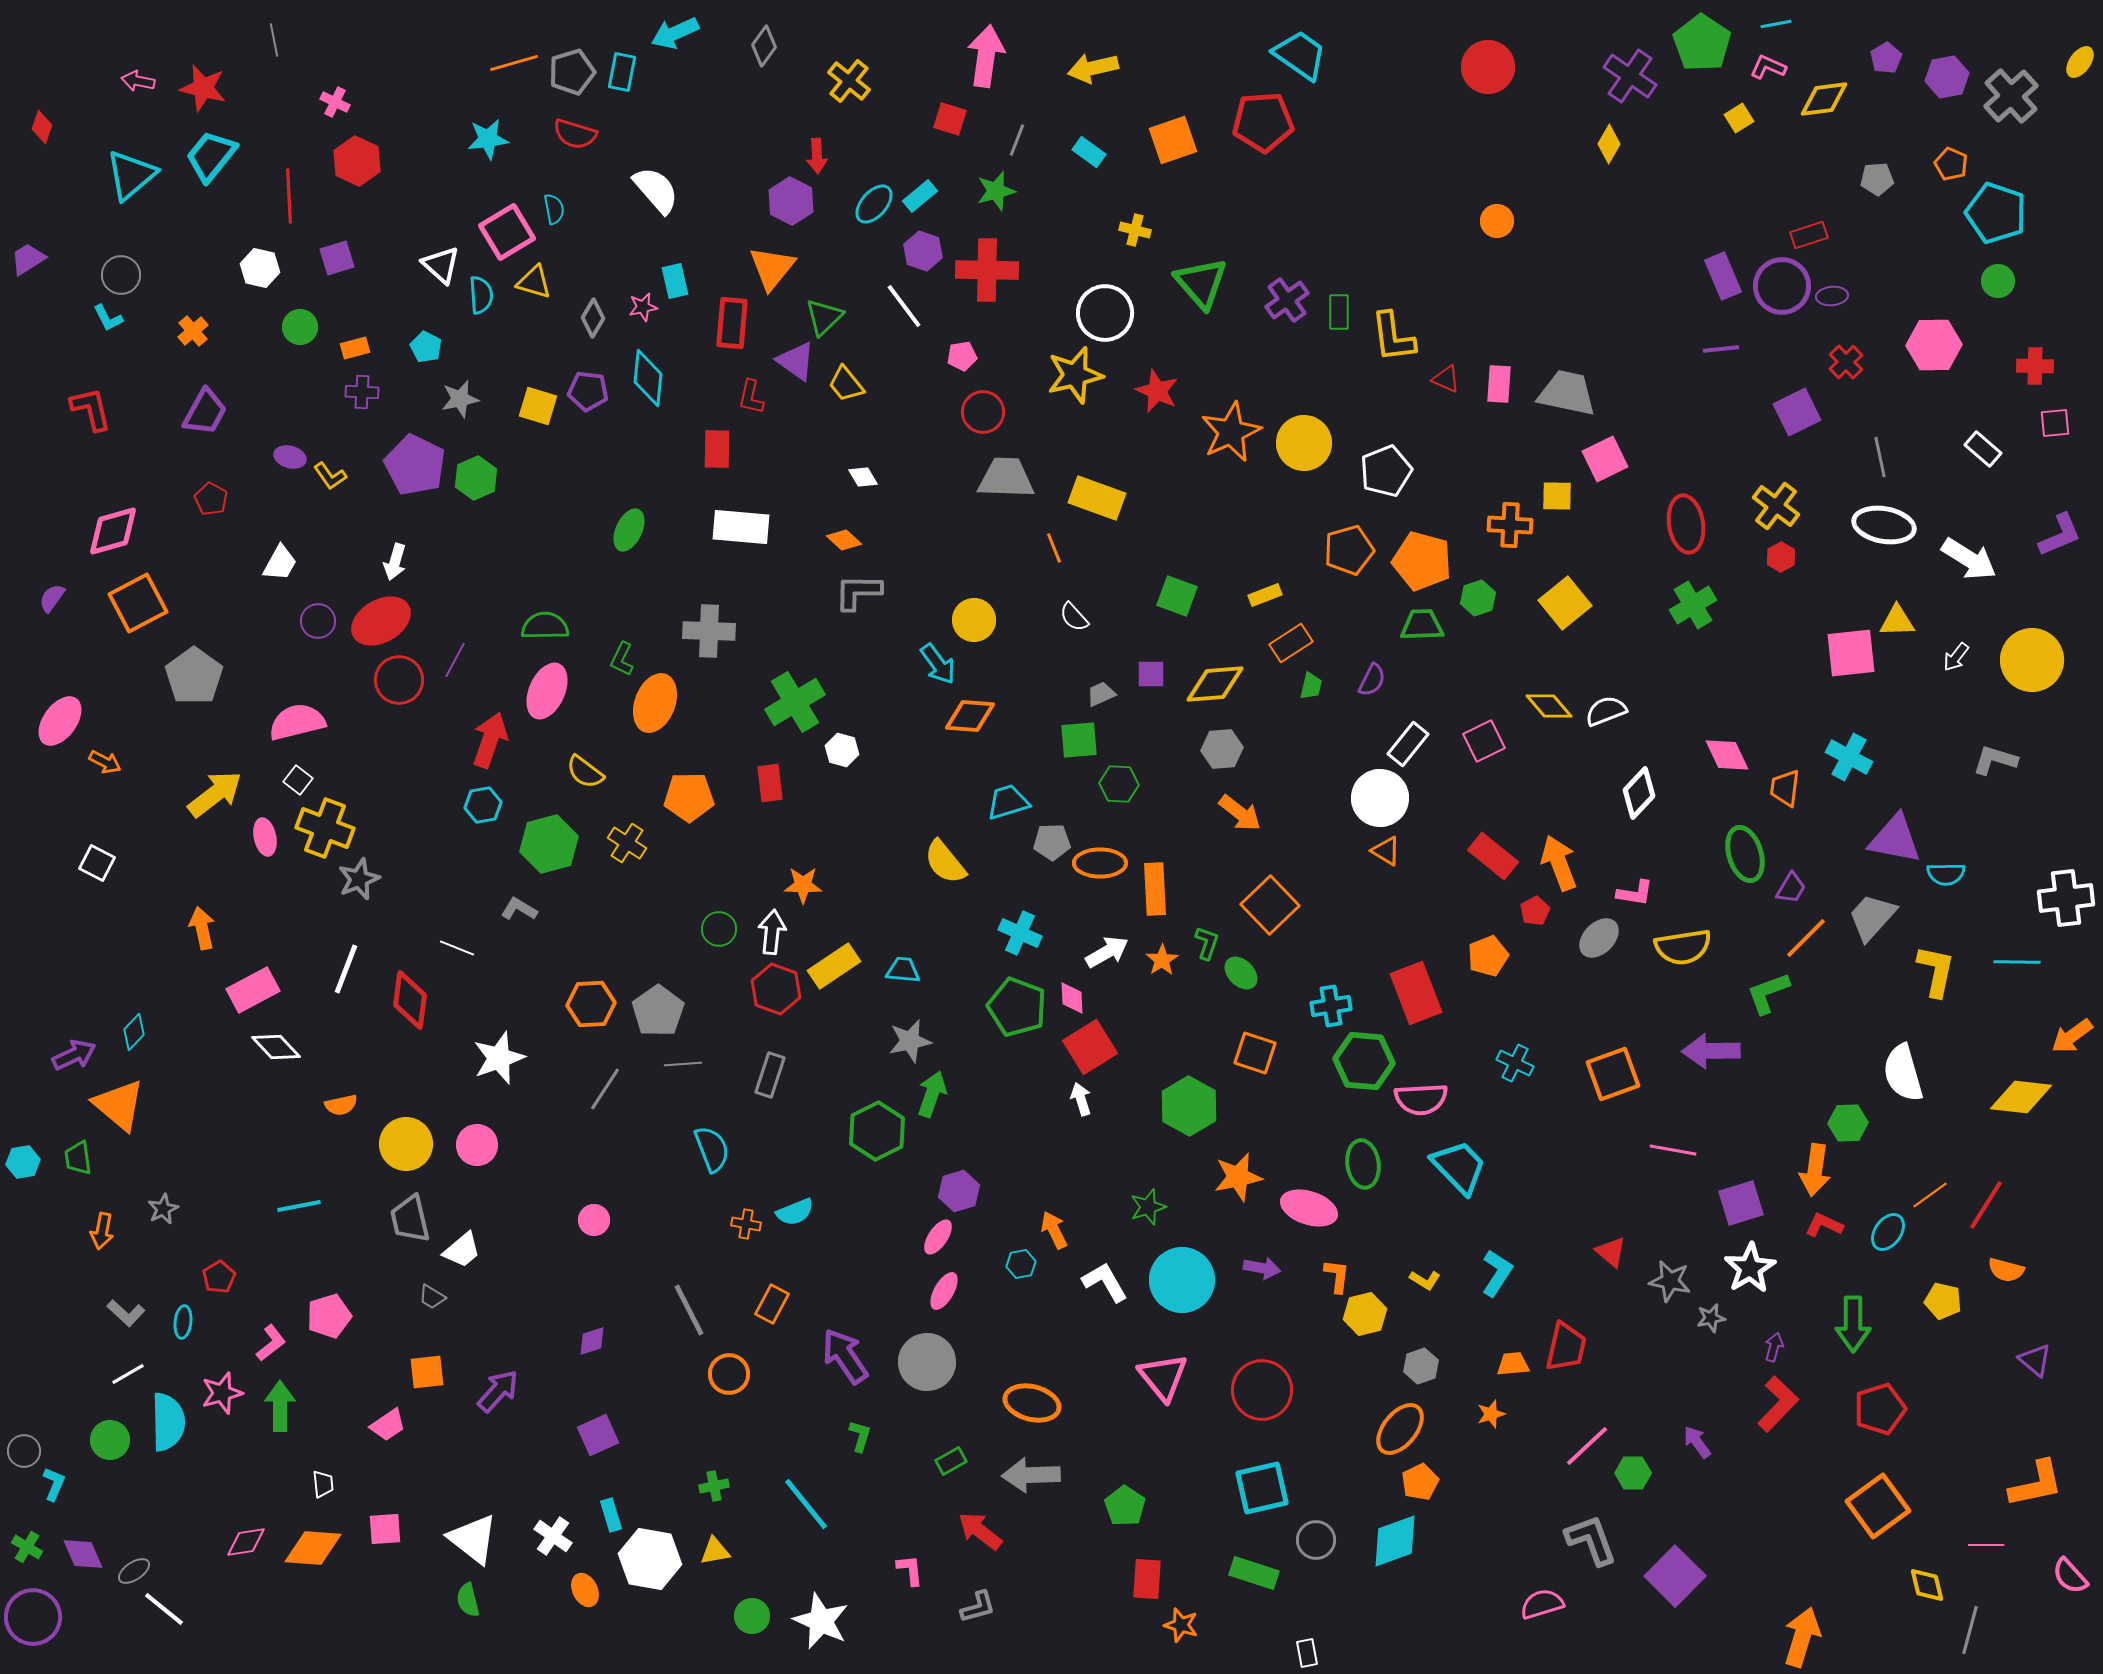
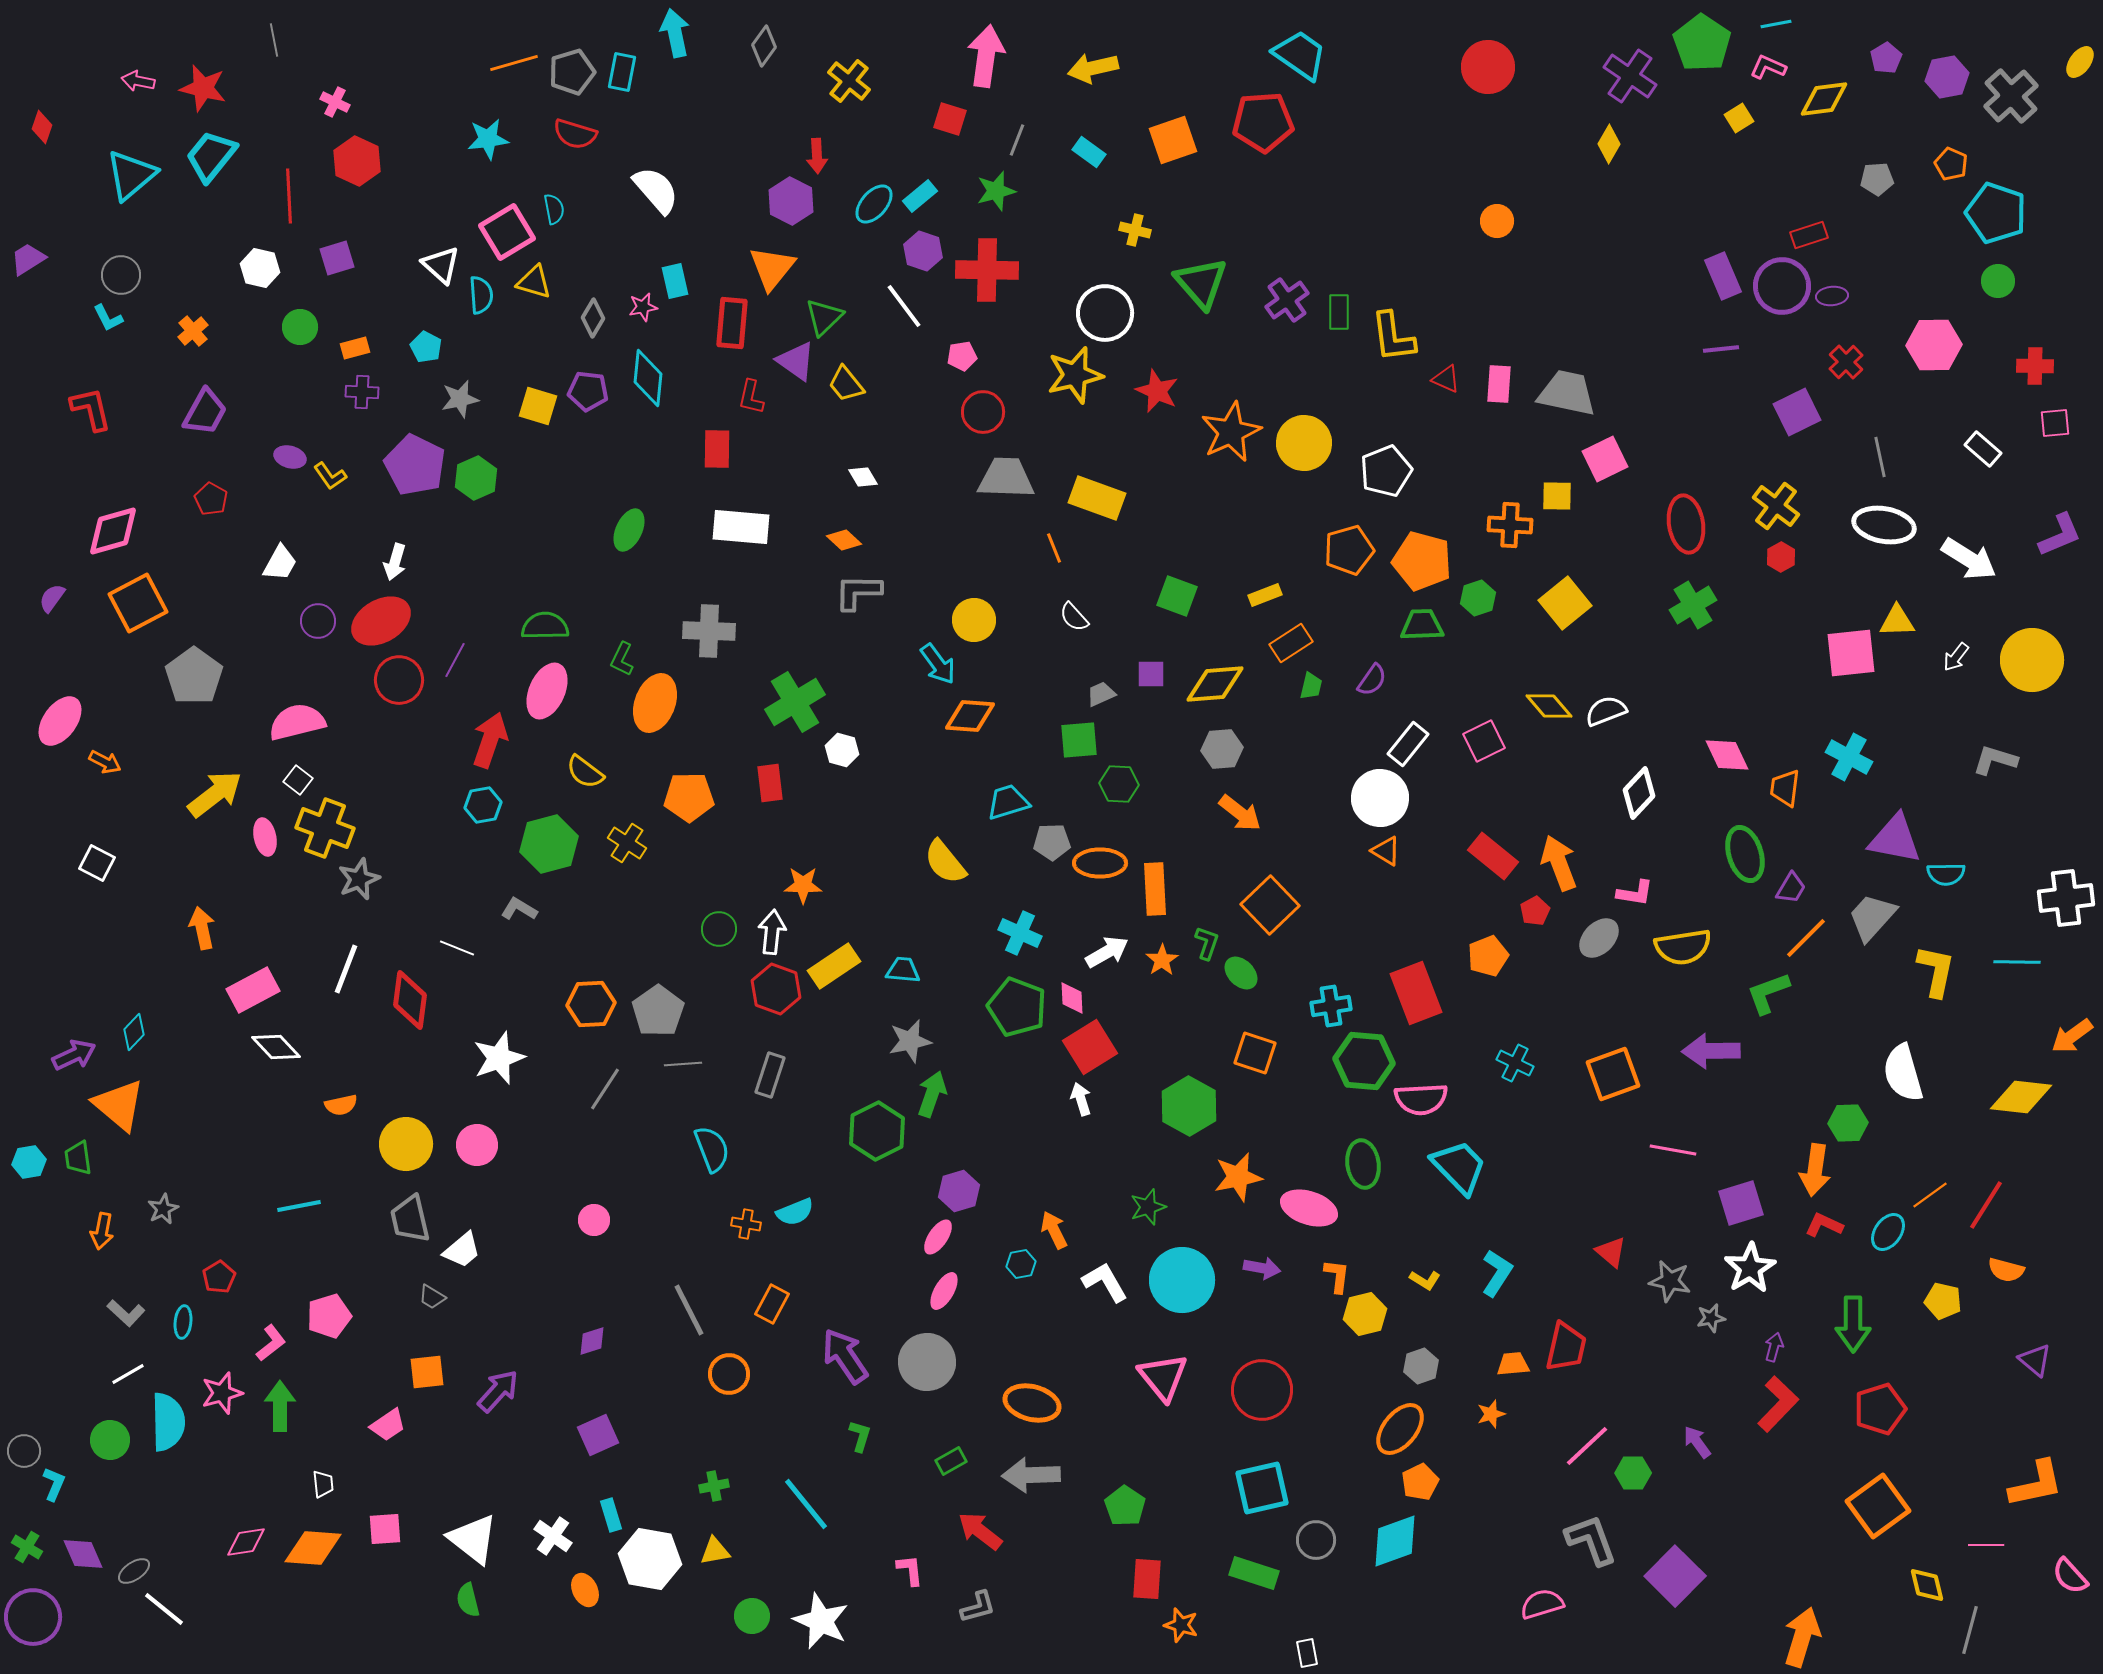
cyan arrow at (675, 33): rotated 102 degrees clockwise
purple semicircle at (1372, 680): rotated 8 degrees clockwise
cyan hexagon at (23, 1162): moved 6 px right
